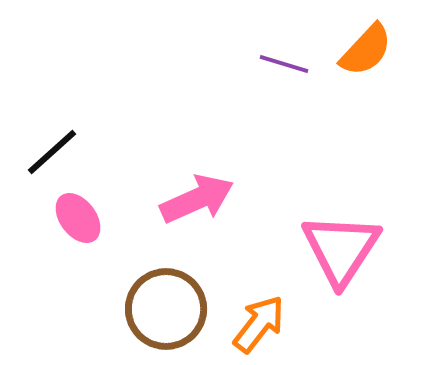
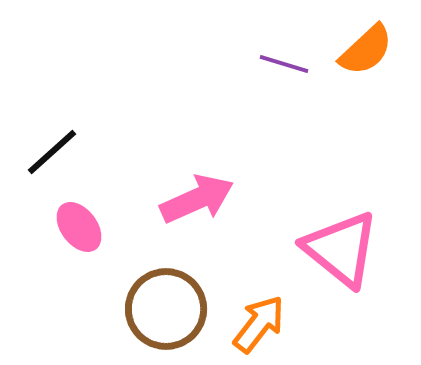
orange semicircle: rotated 4 degrees clockwise
pink ellipse: moved 1 px right, 9 px down
pink triangle: rotated 24 degrees counterclockwise
